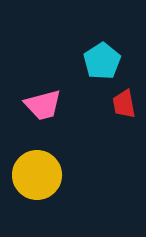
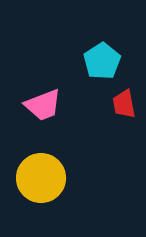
pink trapezoid: rotated 6 degrees counterclockwise
yellow circle: moved 4 px right, 3 px down
